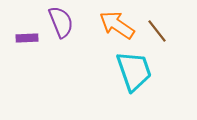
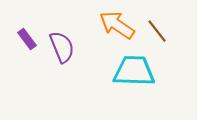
purple semicircle: moved 1 px right, 25 px down
purple rectangle: moved 1 px down; rotated 55 degrees clockwise
cyan trapezoid: rotated 69 degrees counterclockwise
